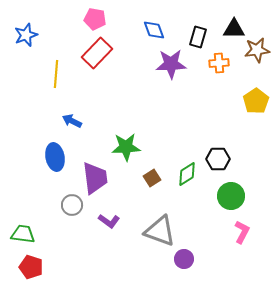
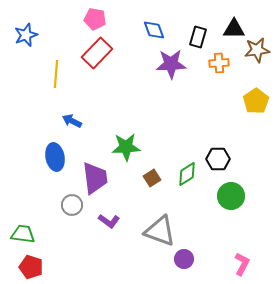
pink L-shape: moved 32 px down
